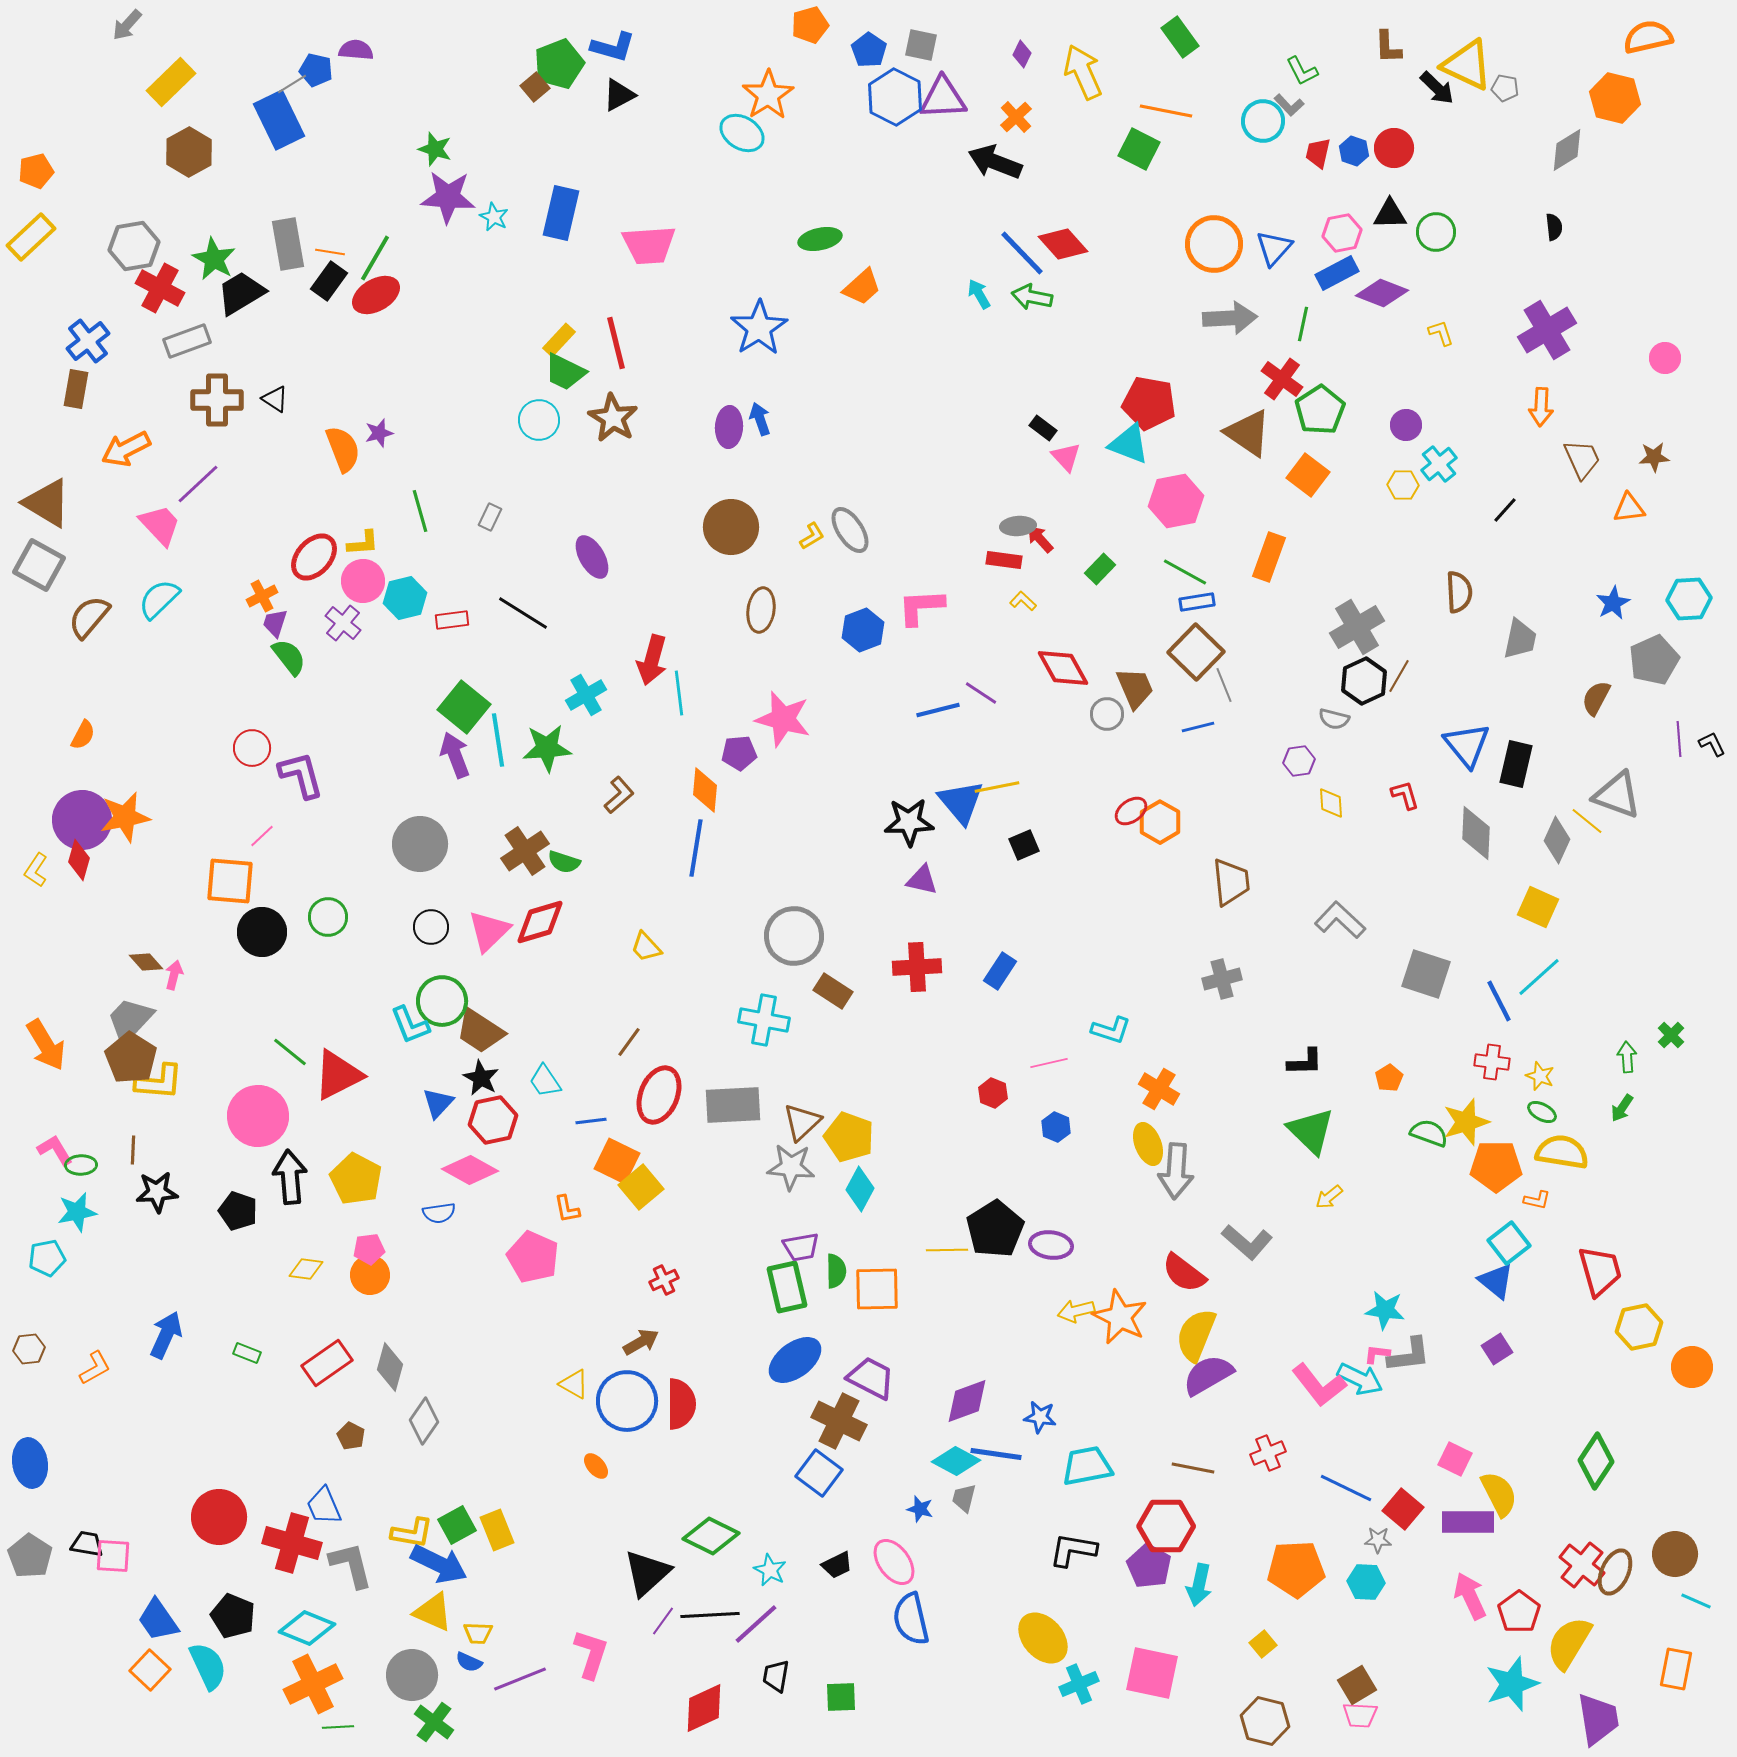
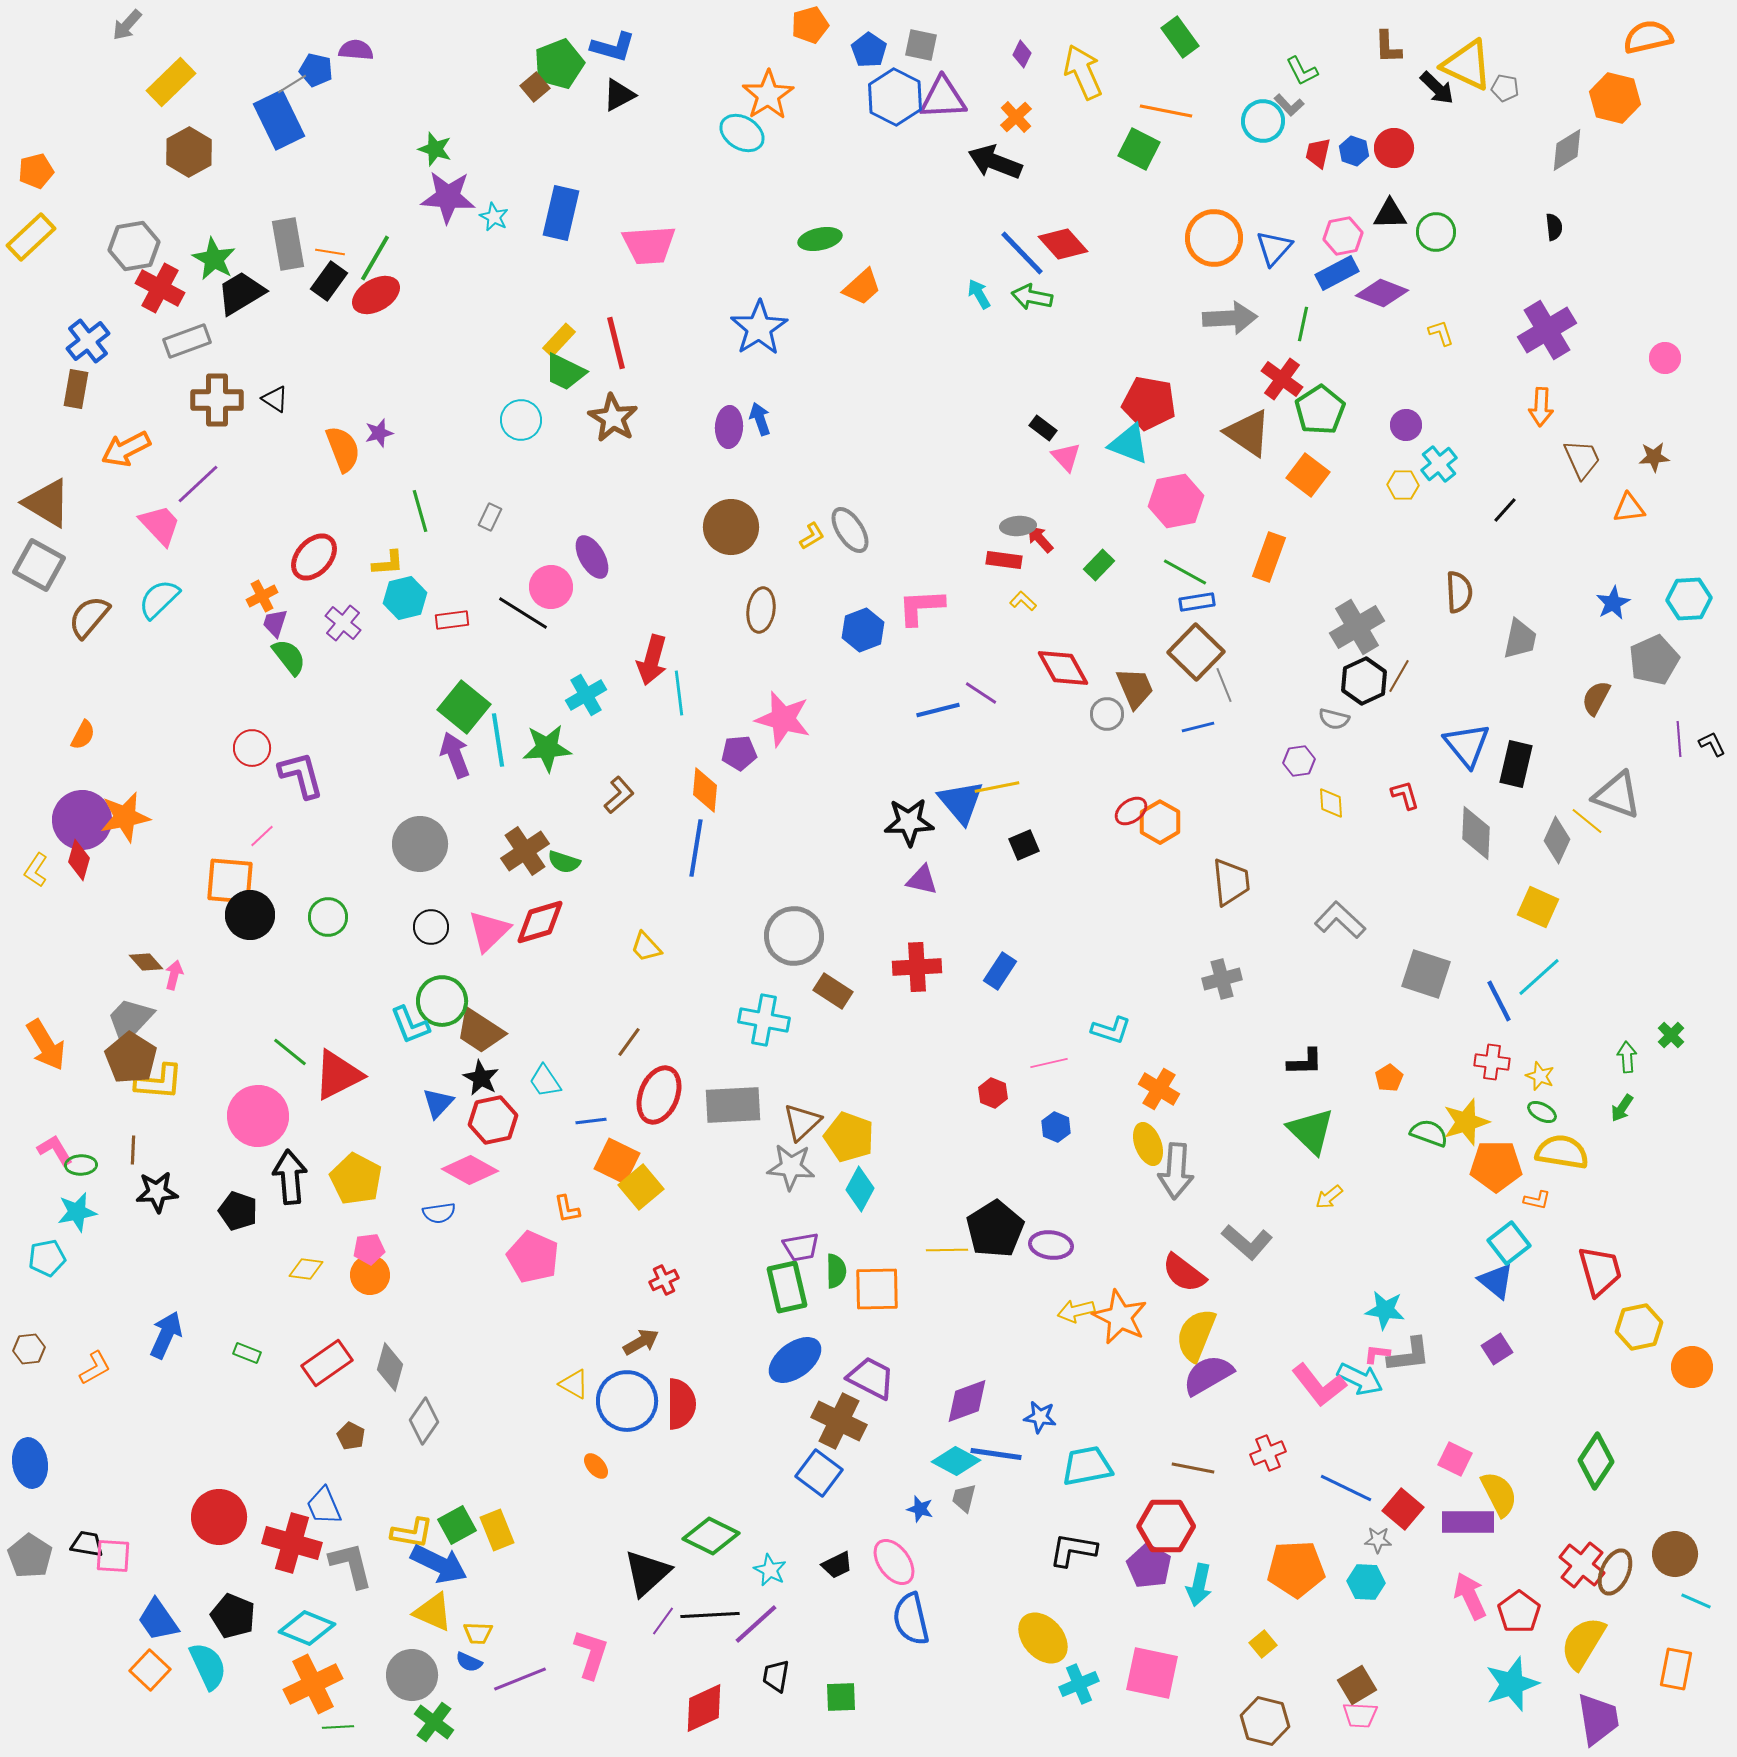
pink hexagon at (1342, 233): moved 1 px right, 3 px down
orange circle at (1214, 244): moved 6 px up
cyan circle at (539, 420): moved 18 px left
yellow L-shape at (363, 543): moved 25 px right, 20 px down
green rectangle at (1100, 569): moved 1 px left, 4 px up
pink circle at (363, 581): moved 188 px right, 6 px down
black circle at (262, 932): moved 12 px left, 17 px up
yellow semicircle at (1569, 1643): moved 14 px right
